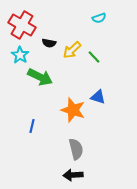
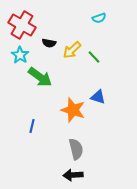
green arrow: rotated 10 degrees clockwise
